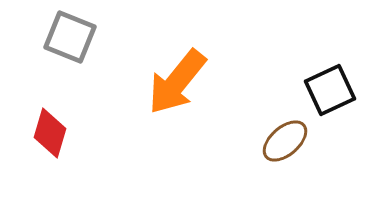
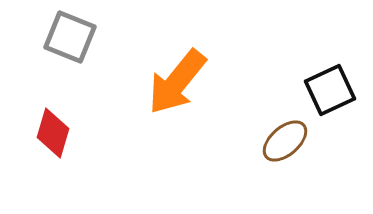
red diamond: moved 3 px right
